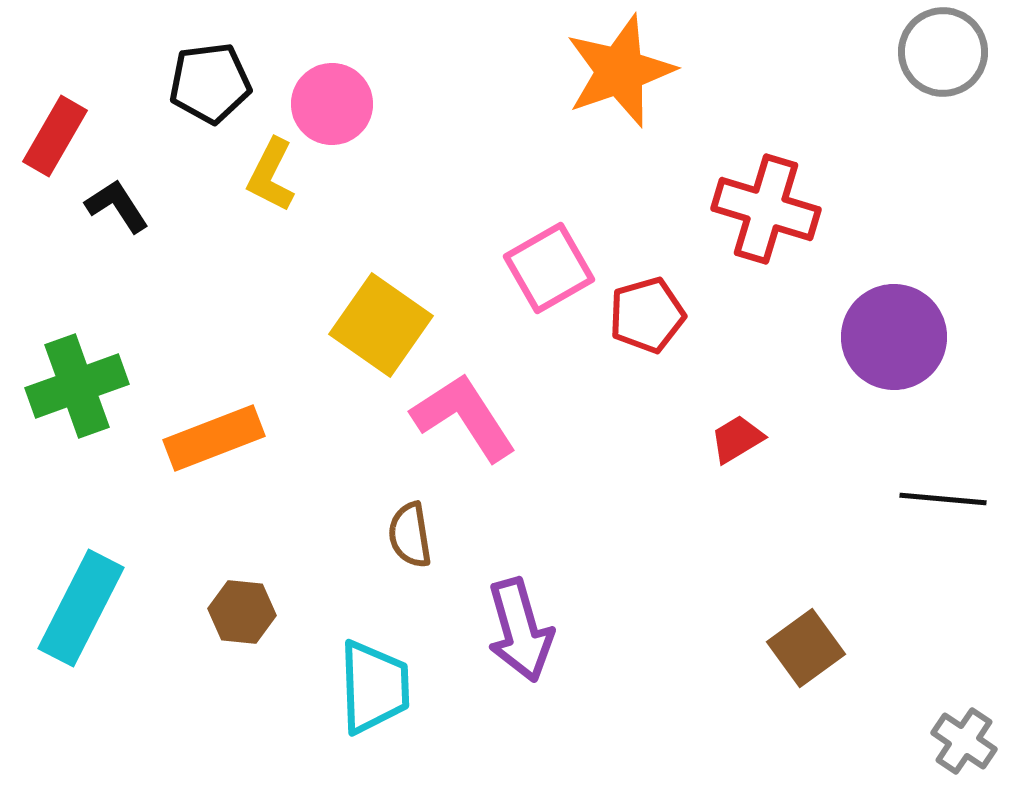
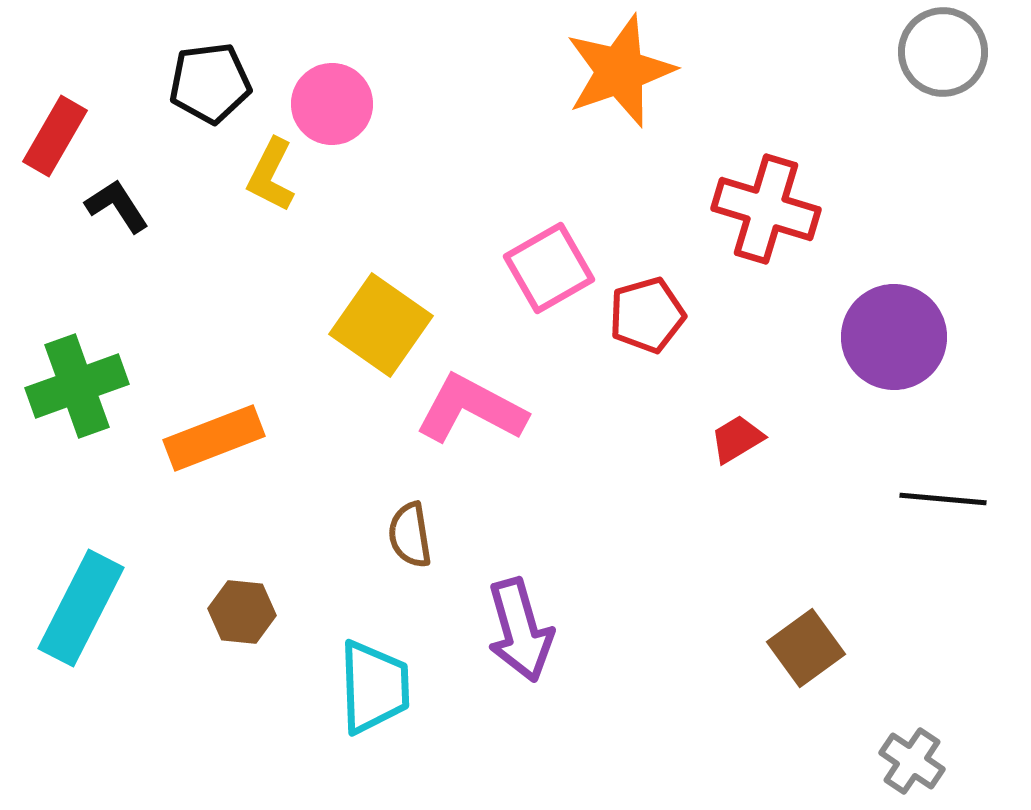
pink L-shape: moved 7 px right, 8 px up; rotated 29 degrees counterclockwise
gray cross: moved 52 px left, 20 px down
